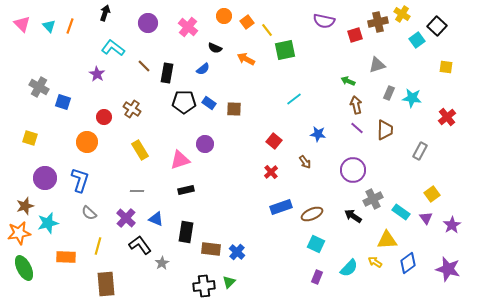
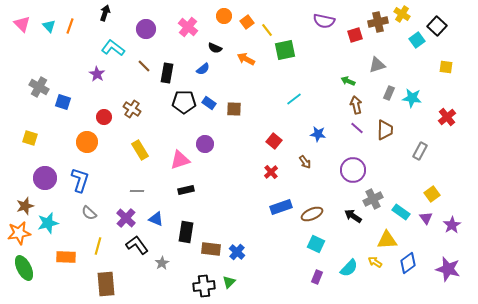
purple circle at (148, 23): moved 2 px left, 6 px down
black L-shape at (140, 245): moved 3 px left
